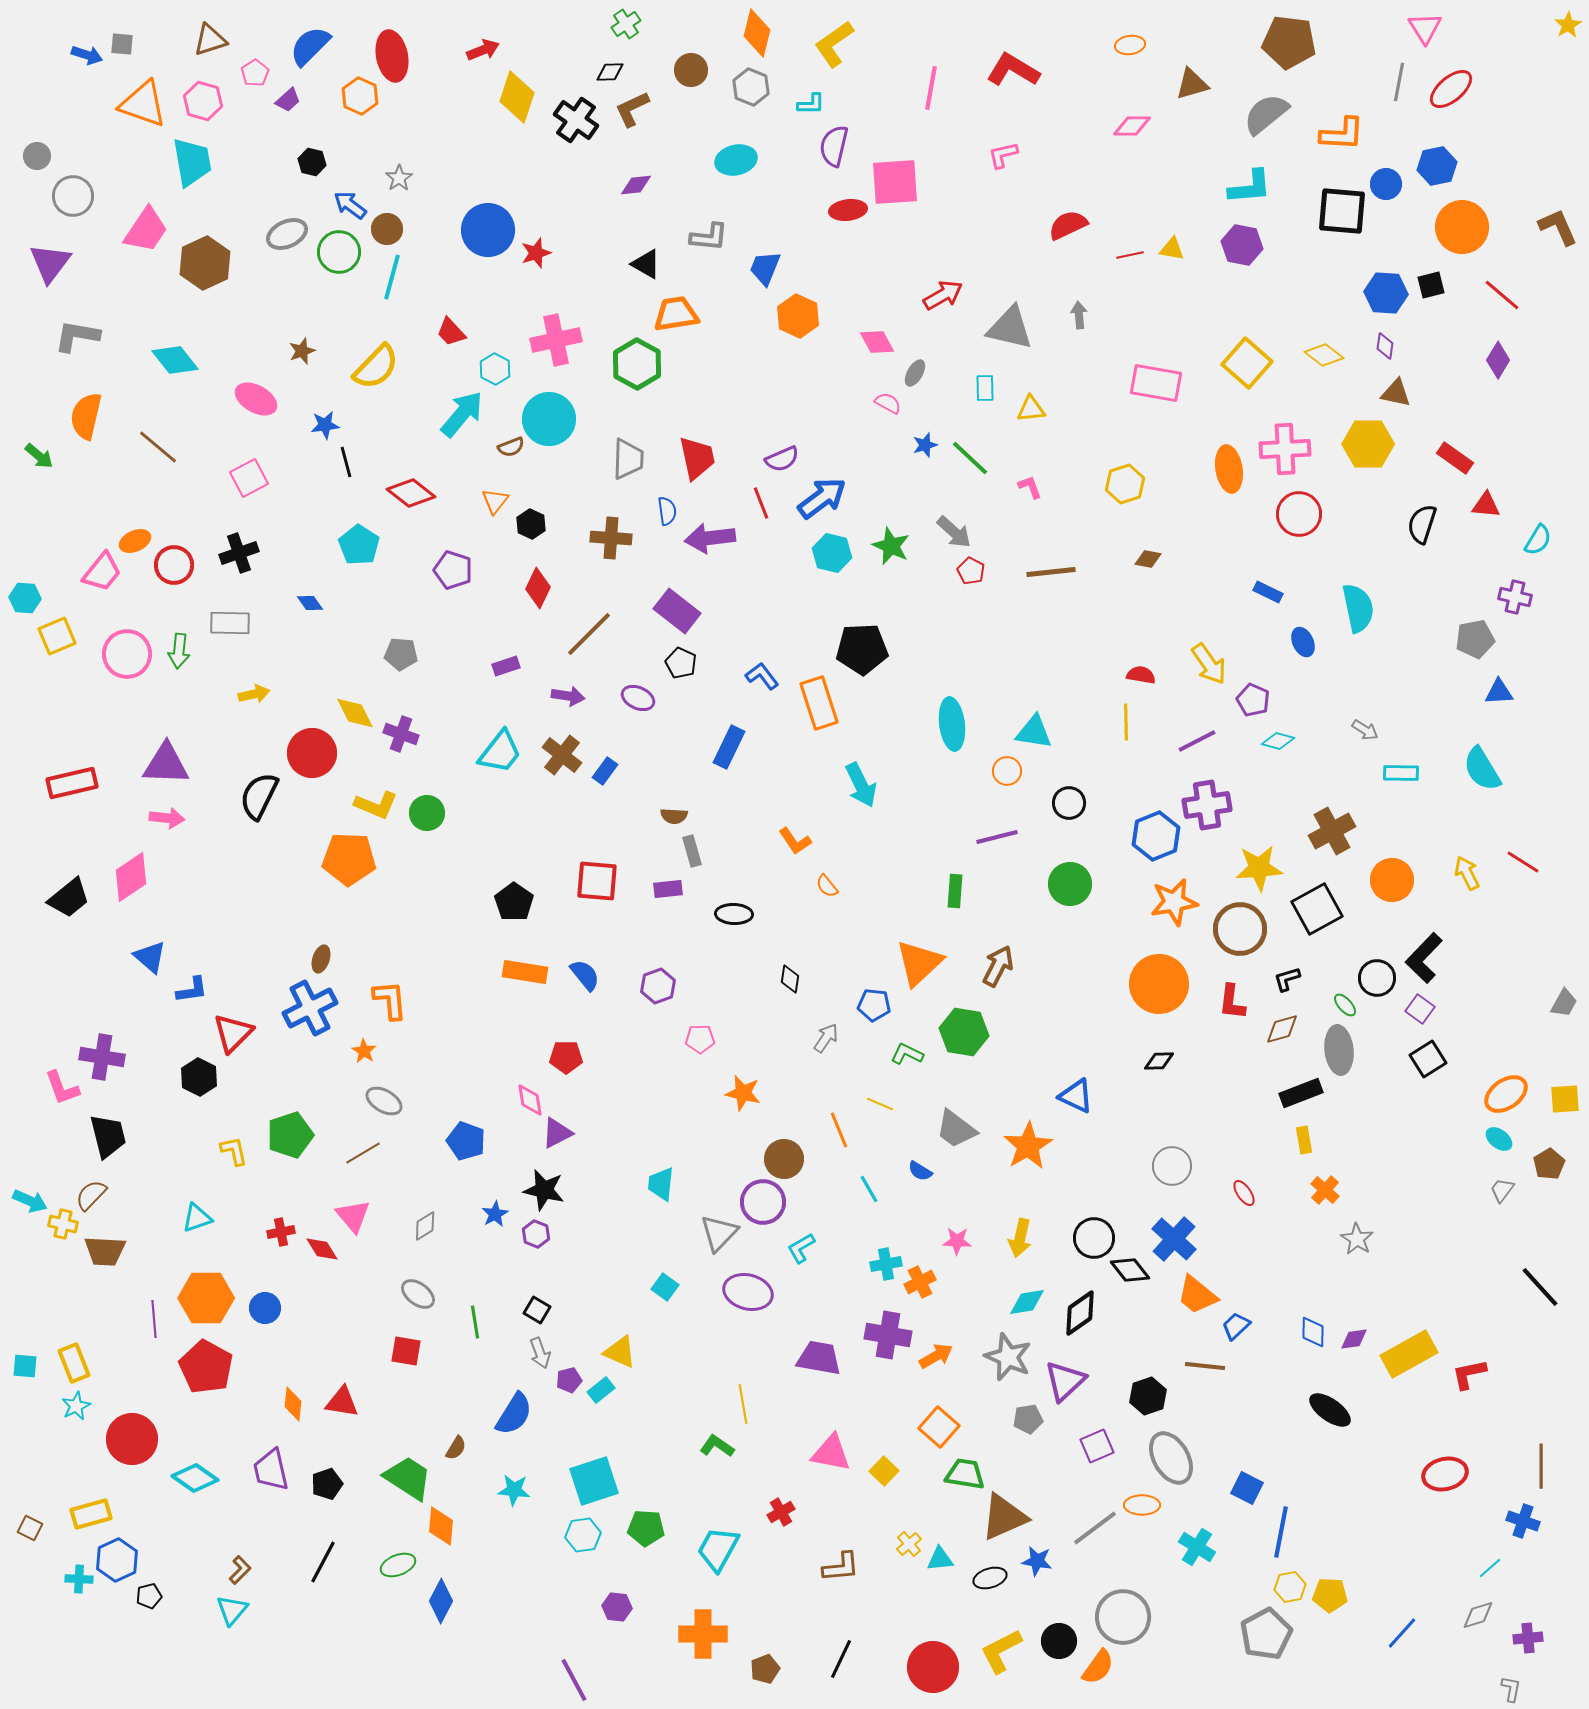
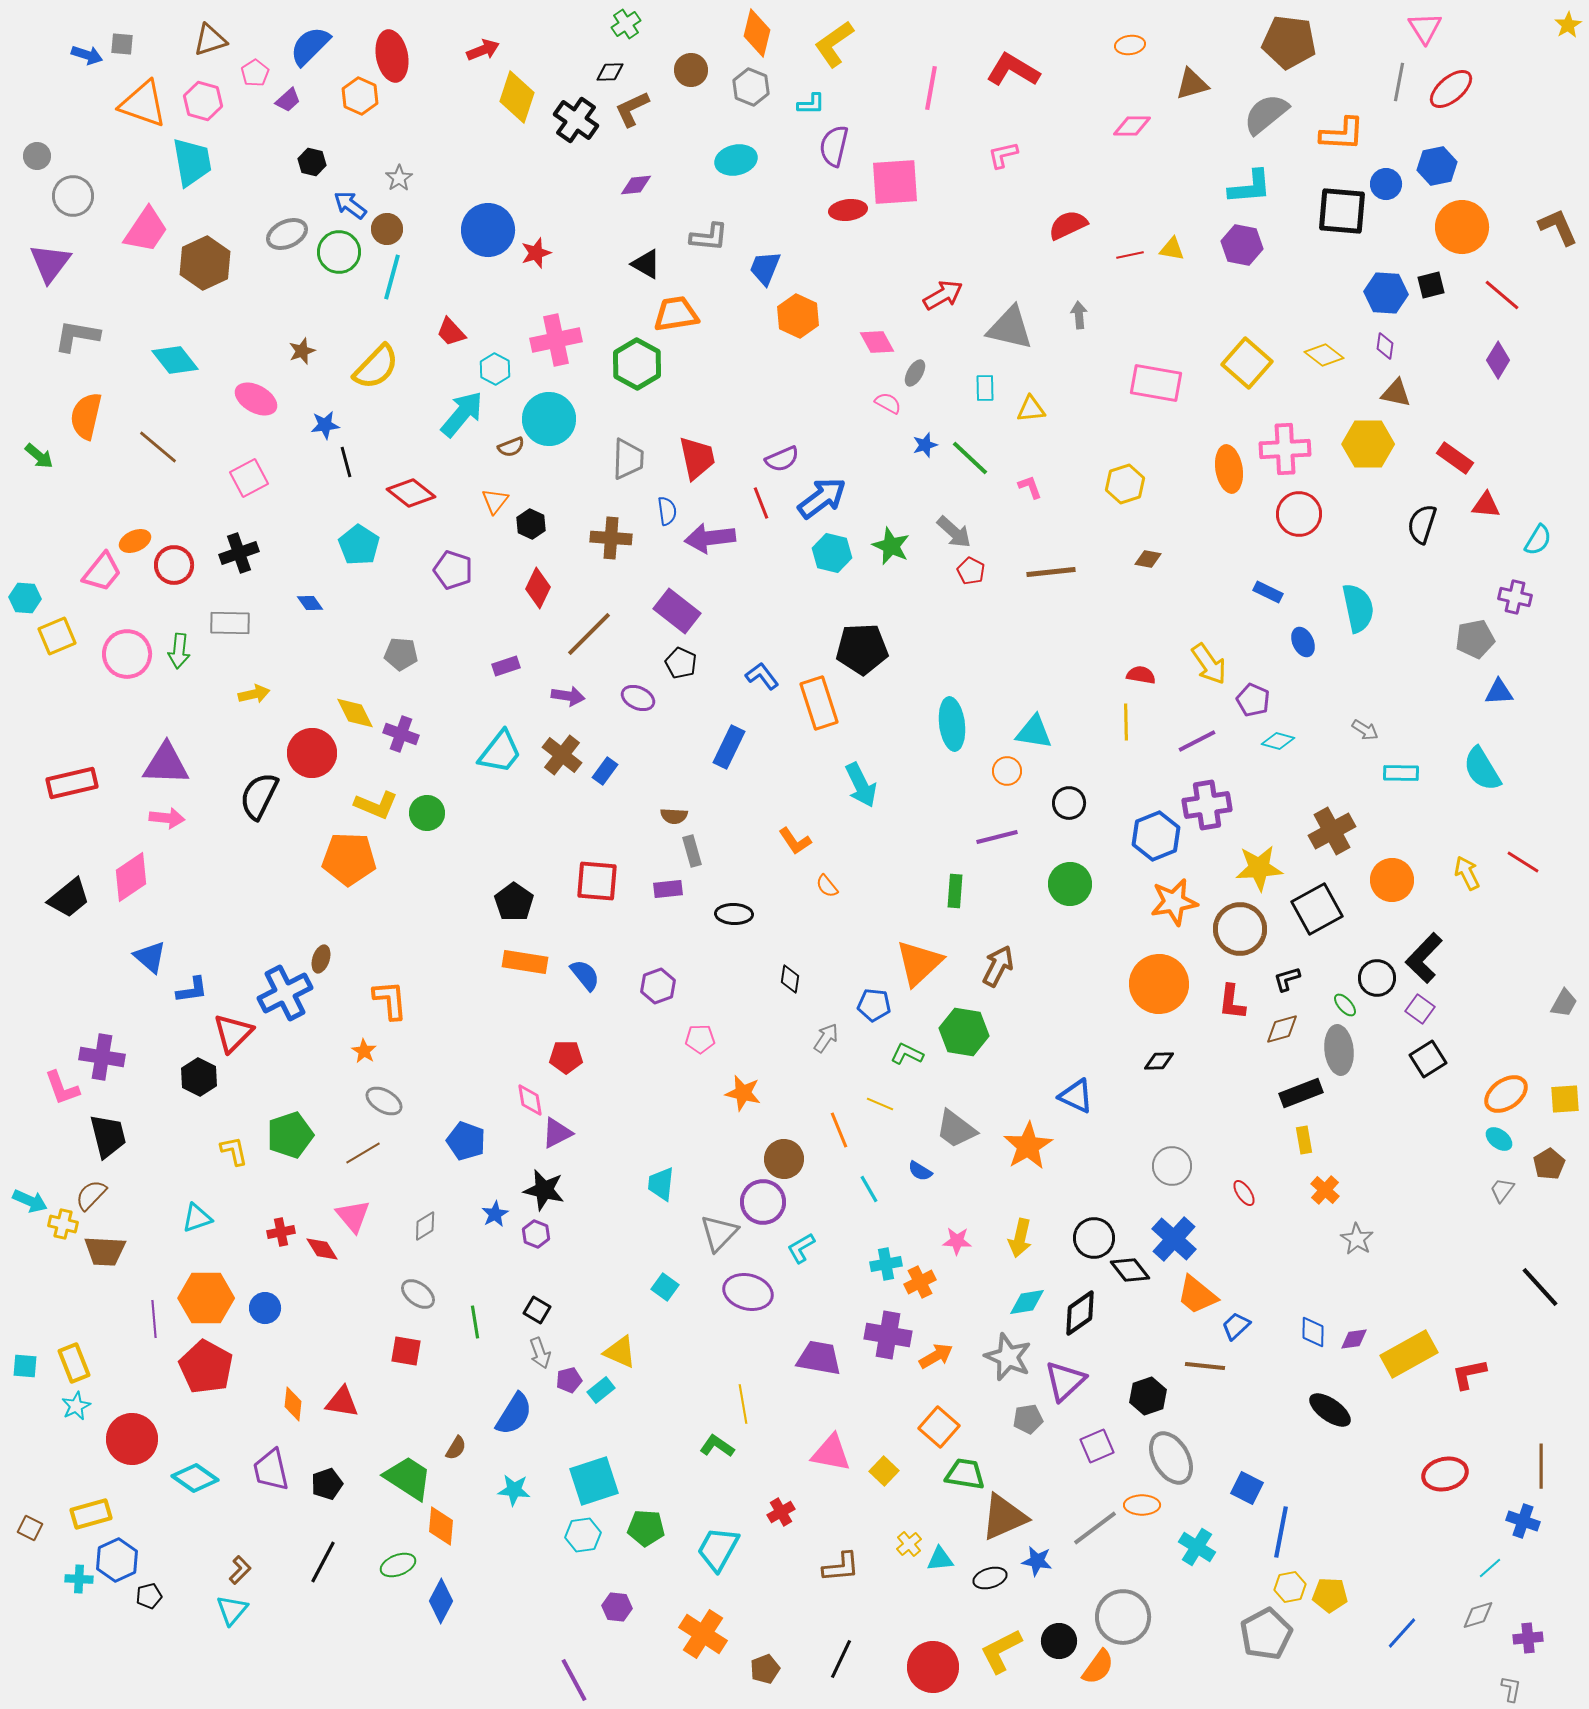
orange rectangle at (525, 972): moved 10 px up
blue cross at (310, 1008): moved 25 px left, 15 px up
orange cross at (703, 1634): rotated 33 degrees clockwise
